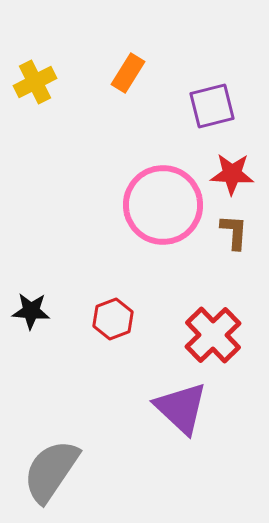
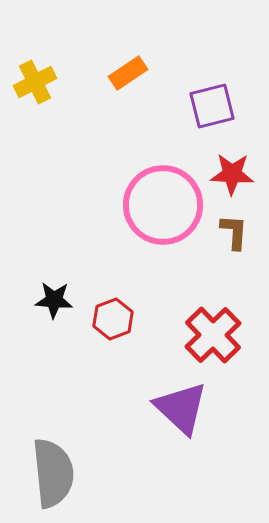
orange rectangle: rotated 24 degrees clockwise
black star: moved 23 px right, 11 px up
gray semicircle: moved 2 px right, 2 px down; rotated 140 degrees clockwise
